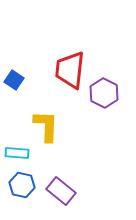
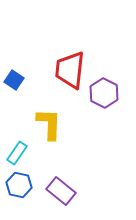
yellow L-shape: moved 3 px right, 2 px up
cyan rectangle: rotated 60 degrees counterclockwise
blue hexagon: moved 3 px left
